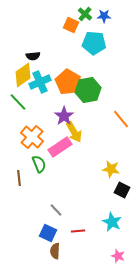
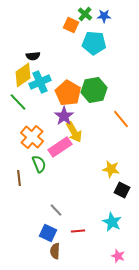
orange pentagon: moved 11 px down
green hexagon: moved 6 px right
